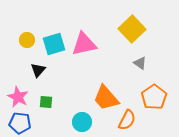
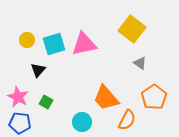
yellow square: rotated 8 degrees counterclockwise
green square: rotated 24 degrees clockwise
